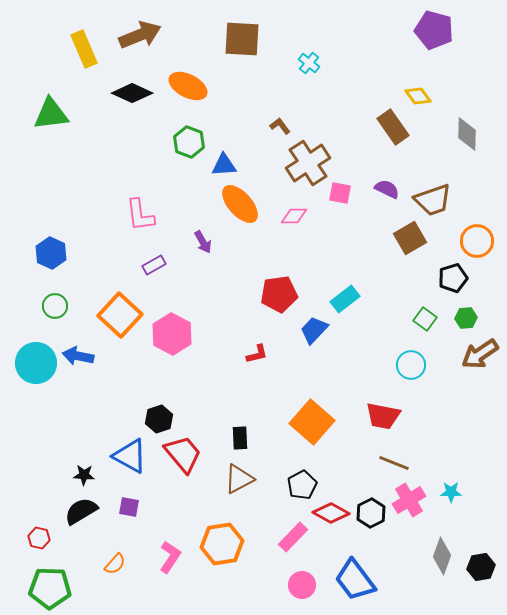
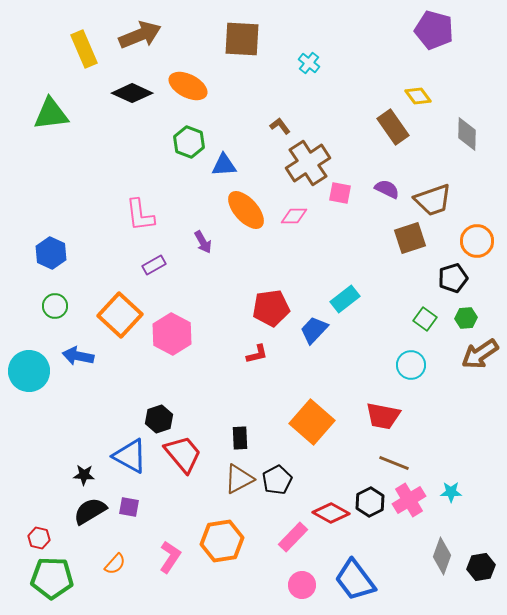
orange ellipse at (240, 204): moved 6 px right, 6 px down
brown square at (410, 238): rotated 12 degrees clockwise
red pentagon at (279, 294): moved 8 px left, 14 px down
cyan circle at (36, 363): moved 7 px left, 8 px down
black pentagon at (302, 485): moved 25 px left, 5 px up
black semicircle at (81, 511): moved 9 px right
black hexagon at (371, 513): moved 1 px left, 11 px up
orange hexagon at (222, 544): moved 3 px up
green pentagon at (50, 588): moved 2 px right, 10 px up
